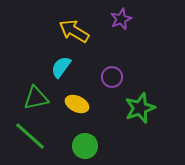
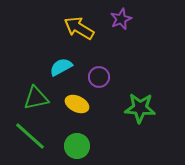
yellow arrow: moved 5 px right, 3 px up
cyan semicircle: rotated 25 degrees clockwise
purple circle: moved 13 px left
green star: rotated 24 degrees clockwise
green circle: moved 8 px left
